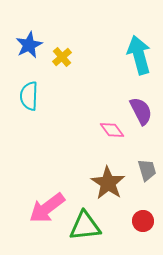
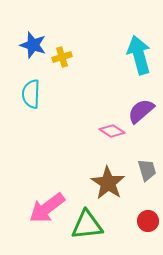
blue star: moved 4 px right; rotated 28 degrees counterclockwise
yellow cross: rotated 24 degrees clockwise
cyan semicircle: moved 2 px right, 2 px up
purple semicircle: rotated 104 degrees counterclockwise
pink diamond: moved 1 px down; rotated 20 degrees counterclockwise
red circle: moved 5 px right
green triangle: moved 2 px right, 1 px up
